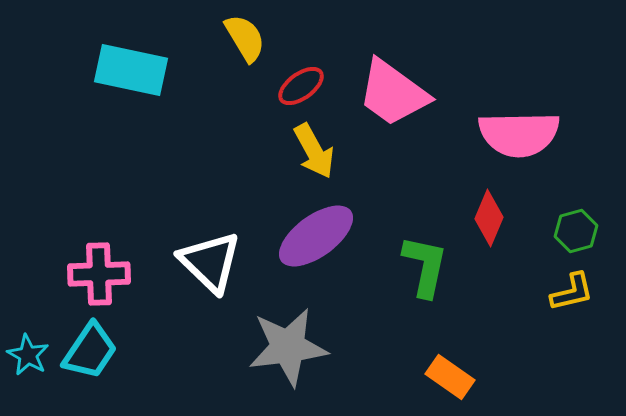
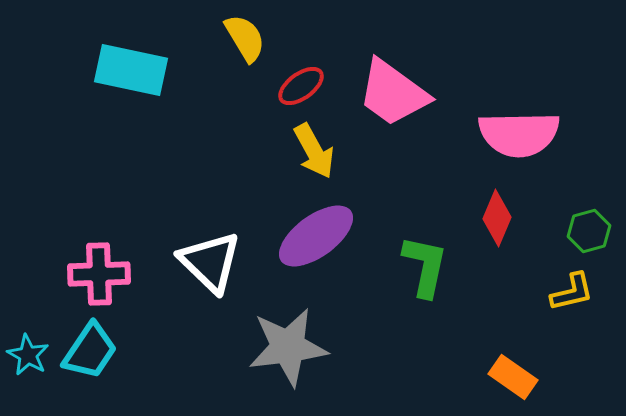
red diamond: moved 8 px right
green hexagon: moved 13 px right
orange rectangle: moved 63 px right
